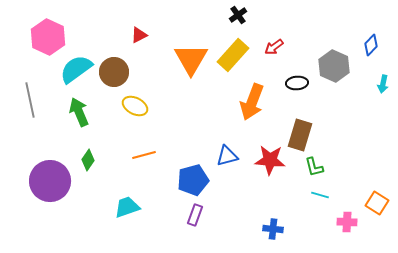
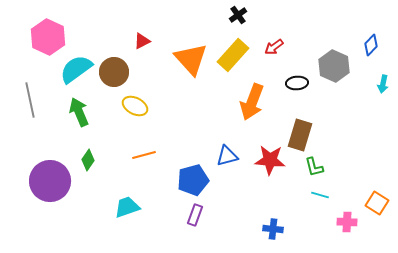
red triangle: moved 3 px right, 6 px down
orange triangle: rotated 12 degrees counterclockwise
